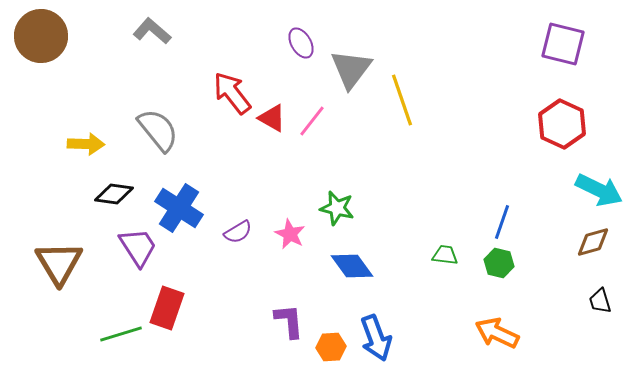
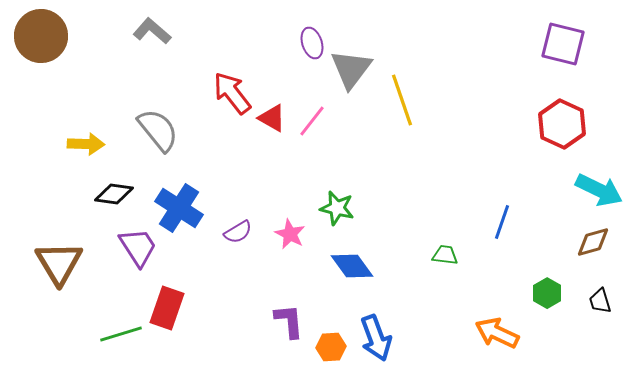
purple ellipse: moved 11 px right; rotated 12 degrees clockwise
green hexagon: moved 48 px right, 30 px down; rotated 16 degrees clockwise
